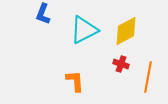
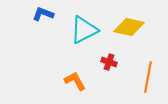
blue L-shape: rotated 90 degrees clockwise
yellow diamond: moved 3 px right, 4 px up; rotated 40 degrees clockwise
red cross: moved 12 px left, 2 px up
orange L-shape: rotated 25 degrees counterclockwise
